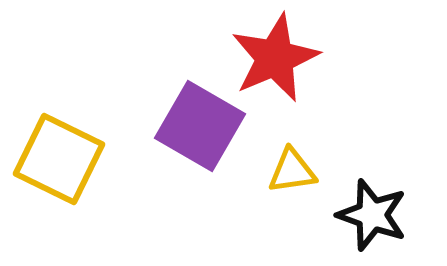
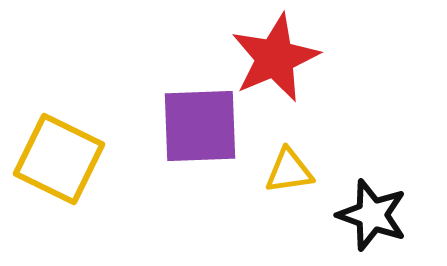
purple square: rotated 32 degrees counterclockwise
yellow triangle: moved 3 px left
